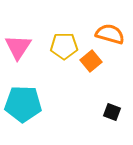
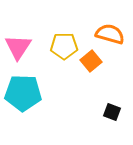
cyan pentagon: moved 11 px up
